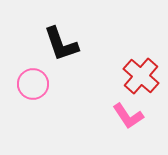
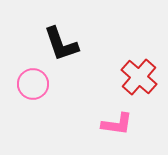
red cross: moved 2 px left, 1 px down
pink L-shape: moved 11 px left, 8 px down; rotated 48 degrees counterclockwise
